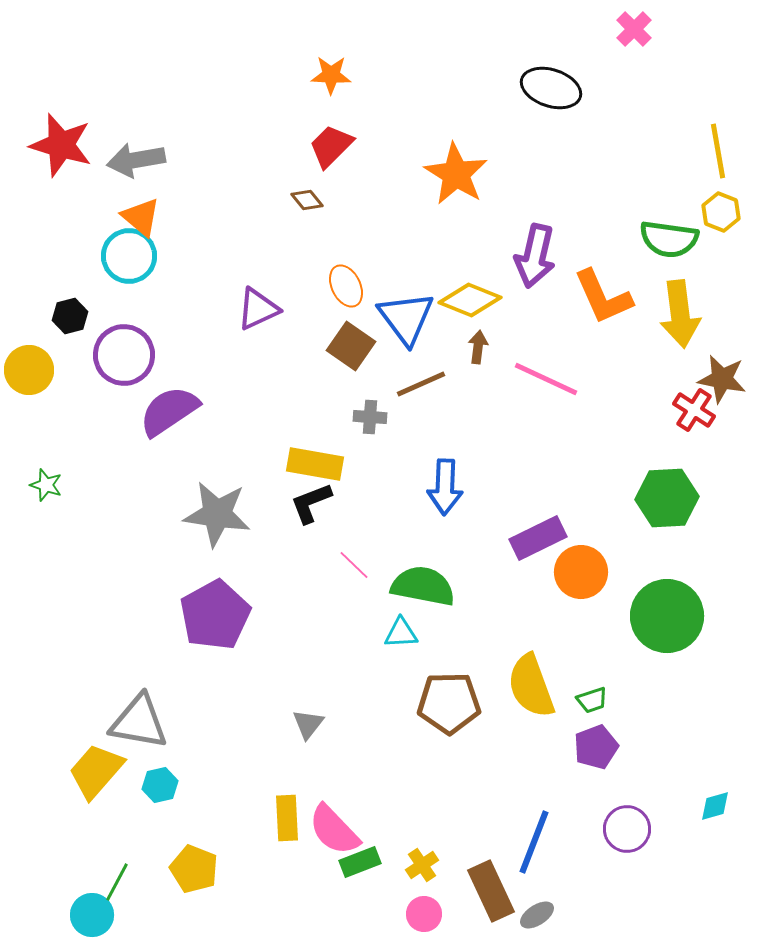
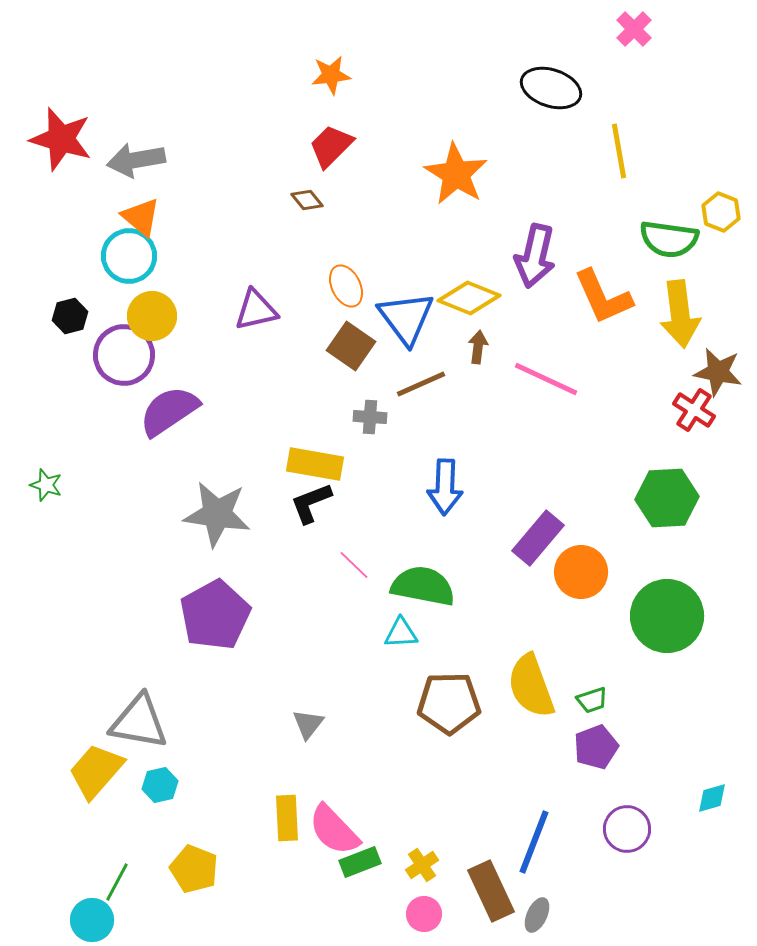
orange star at (331, 75): rotated 9 degrees counterclockwise
red star at (61, 145): moved 6 px up
yellow line at (718, 151): moved 99 px left
yellow diamond at (470, 300): moved 1 px left, 2 px up
purple triangle at (258, 309): moved 2 px left, 1 px down; rotated 12 degrees clockwise
yellow circle at (29, 370): moved 123 px right, 54 px up
brown star at (722, 379): moved 4 px left, 7 px up
purple rectangle at (538, 538): rotated 24 degrees counterclockwise
cyan diamond at (715, 806): moved 3 px left, 8 px up
cyan circle at (92, 915): moved 5 px down
gray ellipse at (537, 915): rotated 32 degrees counterclockwise
